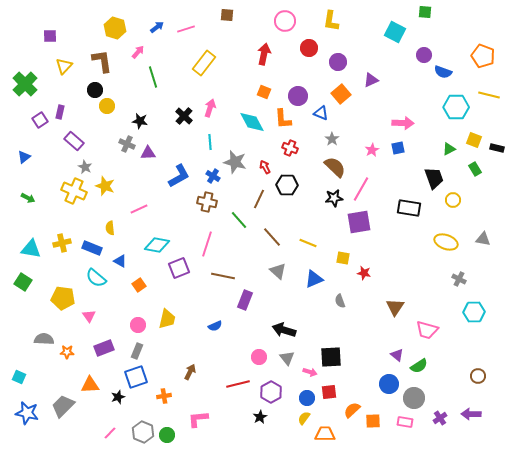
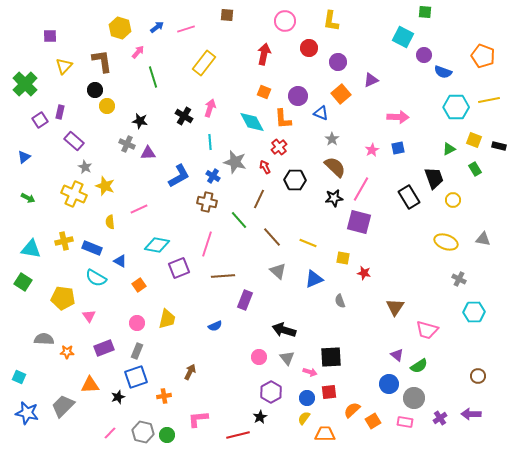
yellow hexagon at (115, 28): moved 5 px right
cyan square at (395, 32): moved 8 px right, 5 px down
yellow line at (489, 95): moved 5 px down; rotated 25 degrees counterclockwise
black cross at (184, 116): rotated 12 degrees counterclockwise
pink arrow at (403, 123): moved 5 px left, 6 px up
red cross at (290, 148): moved 11 px left, 1 px up; rotated 28 degrees clockwise
black rectangle at (497, 148): moved 2 px right, 2 px up
black hexagon at (287, 185): moved 8 px right, 5 px up
yellow cross at (74, 191): moved 3 px down
black rectangle at (409, 208): moved 11 px up; rotated 50 degrees clockwise
purple square at (359, 222): rotated 25 degrees clockwise
yellow semicircle at (110, 228): moved 6 px up
yellow cross at (62, 243): moved 2 px right, 2 px up
brown line at (223, 276): rotated 15 degrees counterclockwise
cyan semicircle at (96, 278): rotated 10 degrees counterclockwise
pink circle at (138, 325): moved 1 px left, 2 px up
red line at (238, 384): moved 51 px down
orange square at (373, 421): rotated 28 degrees counterclockwise
gray hexagon at (143, 432): rotated 10 degrees counterclockwise
